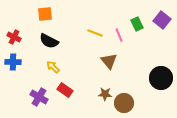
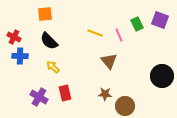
purple square: moved 2 px left; rotated 18 degrees counterclockwise
black semicircle: rotated 18 degrees clockwise
blue cross: moved 7 px right, 6 px up
black circle: moved 1 px right, 2 px up
red rectangle: moved 3 px down; rotated 42 degrees clockwise
brown circle: moved 1 px right, 3 px down
